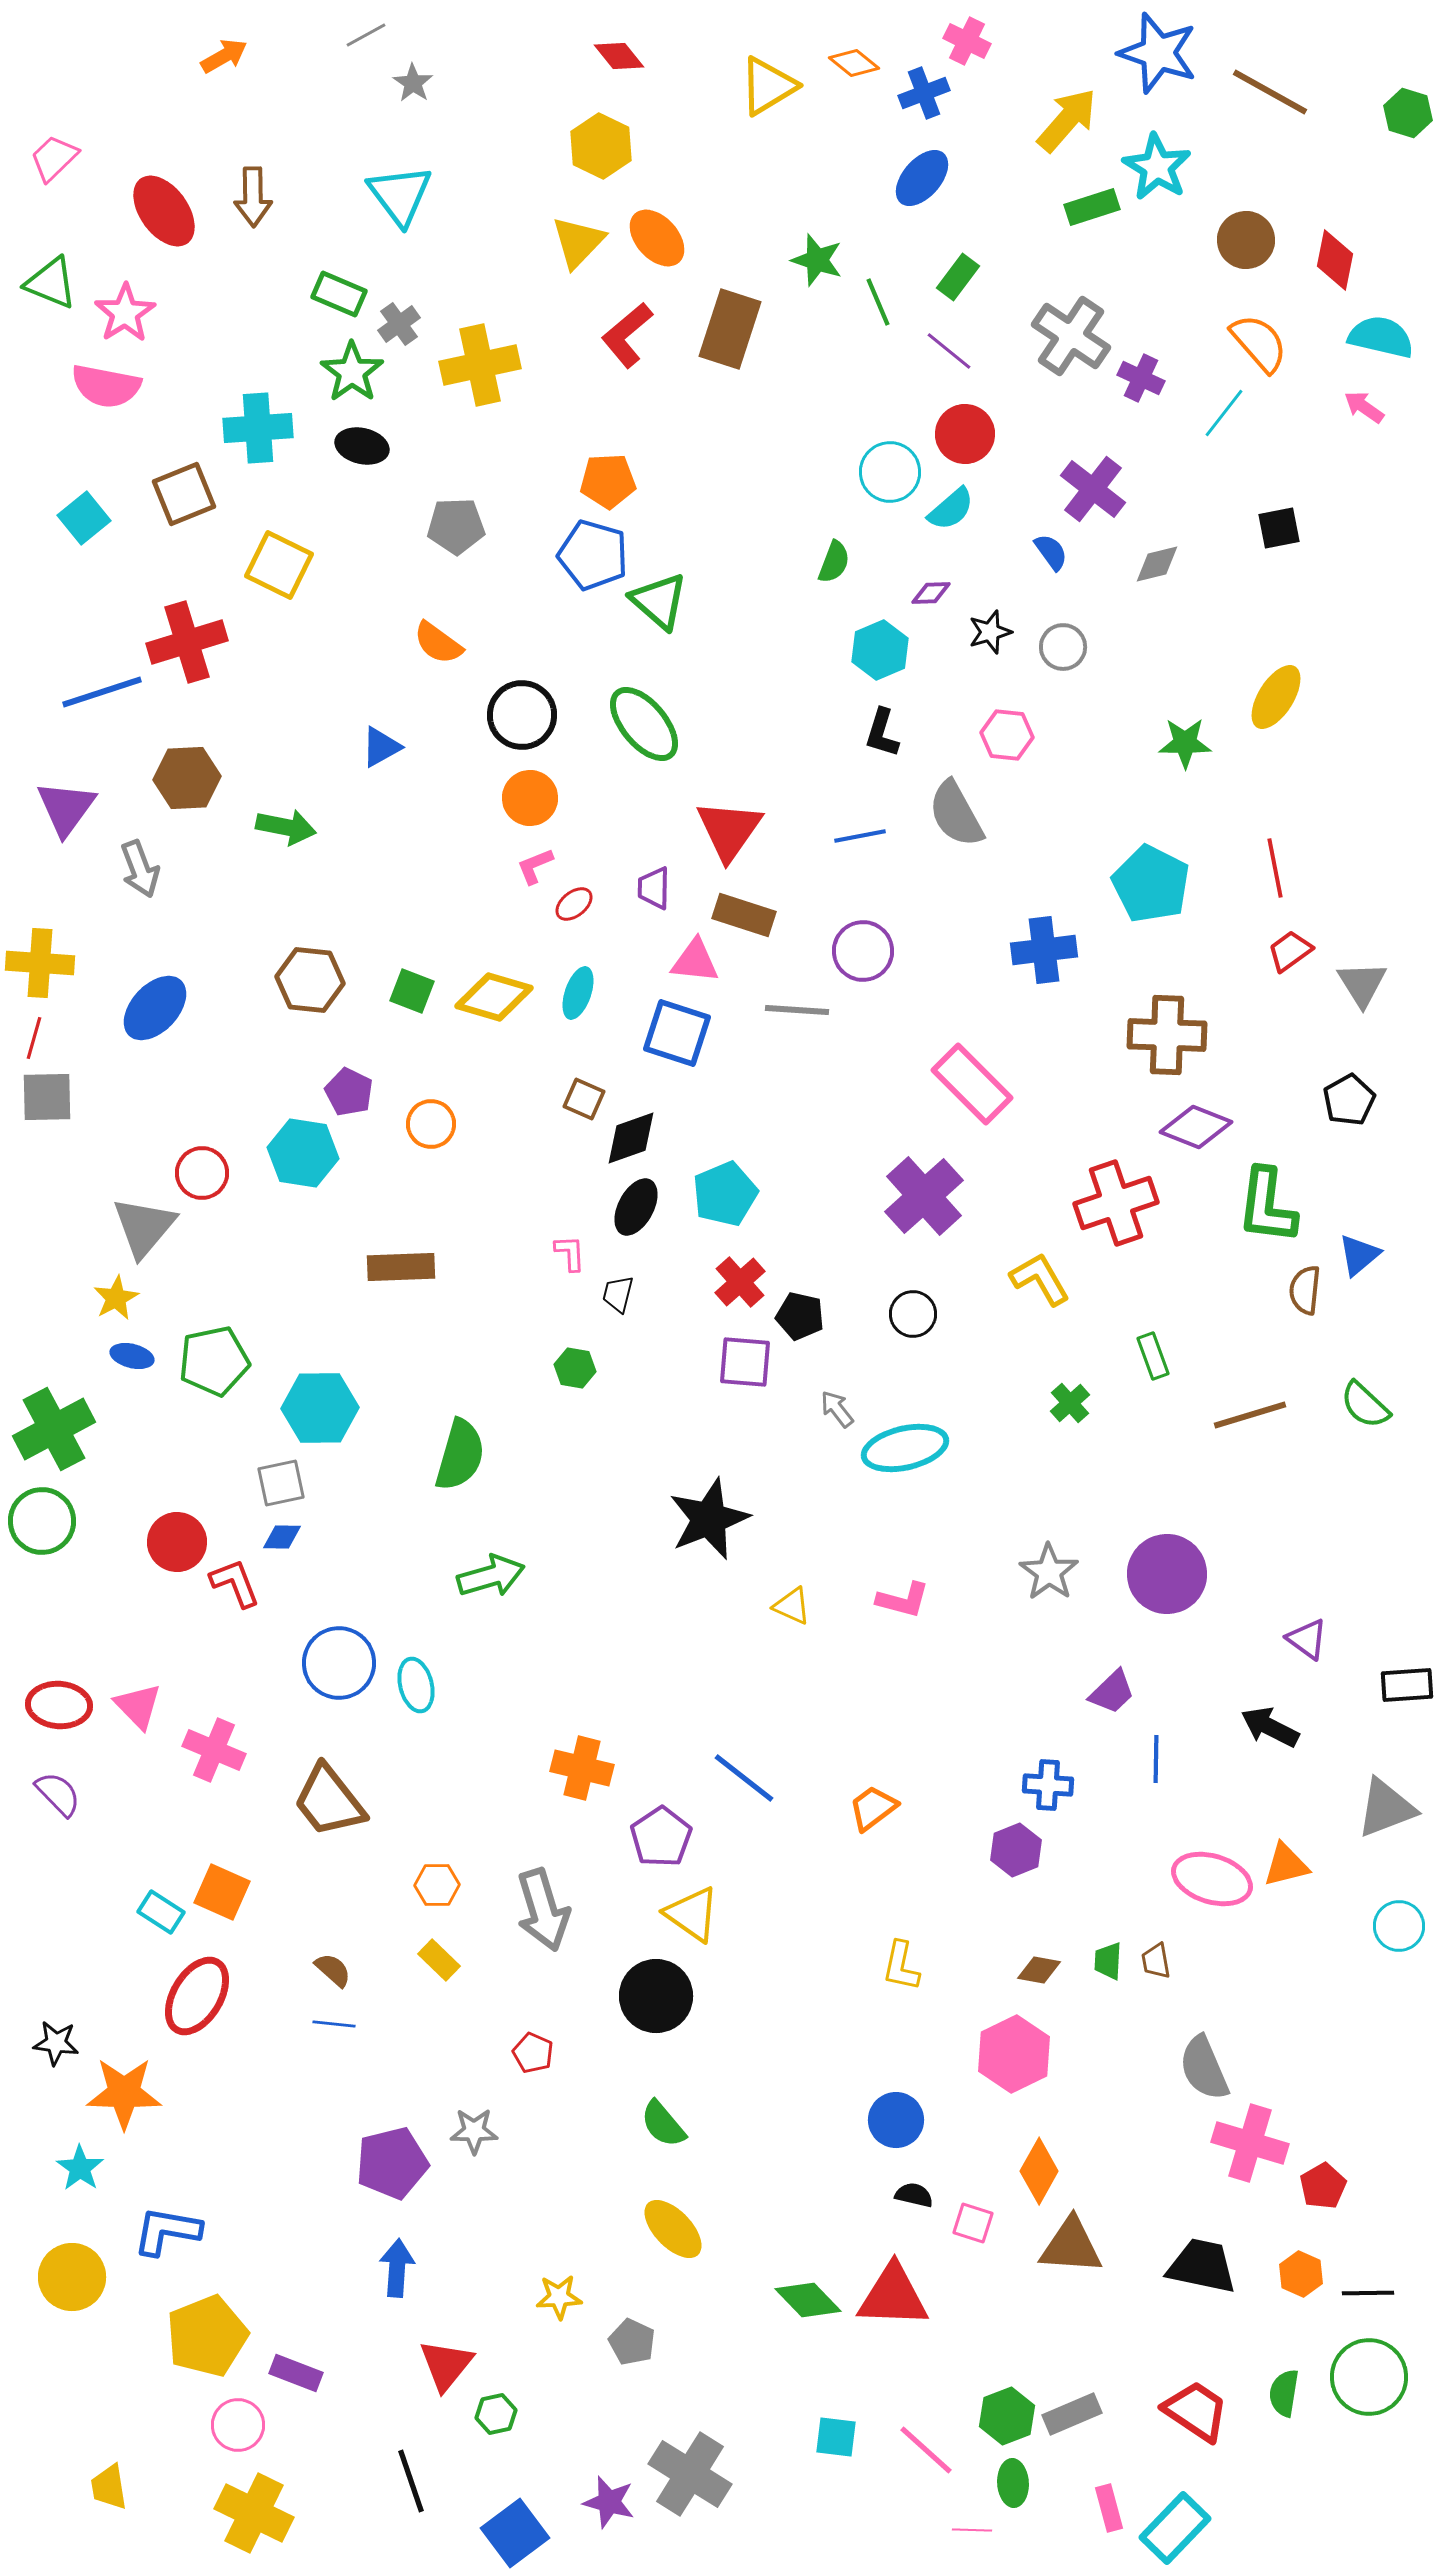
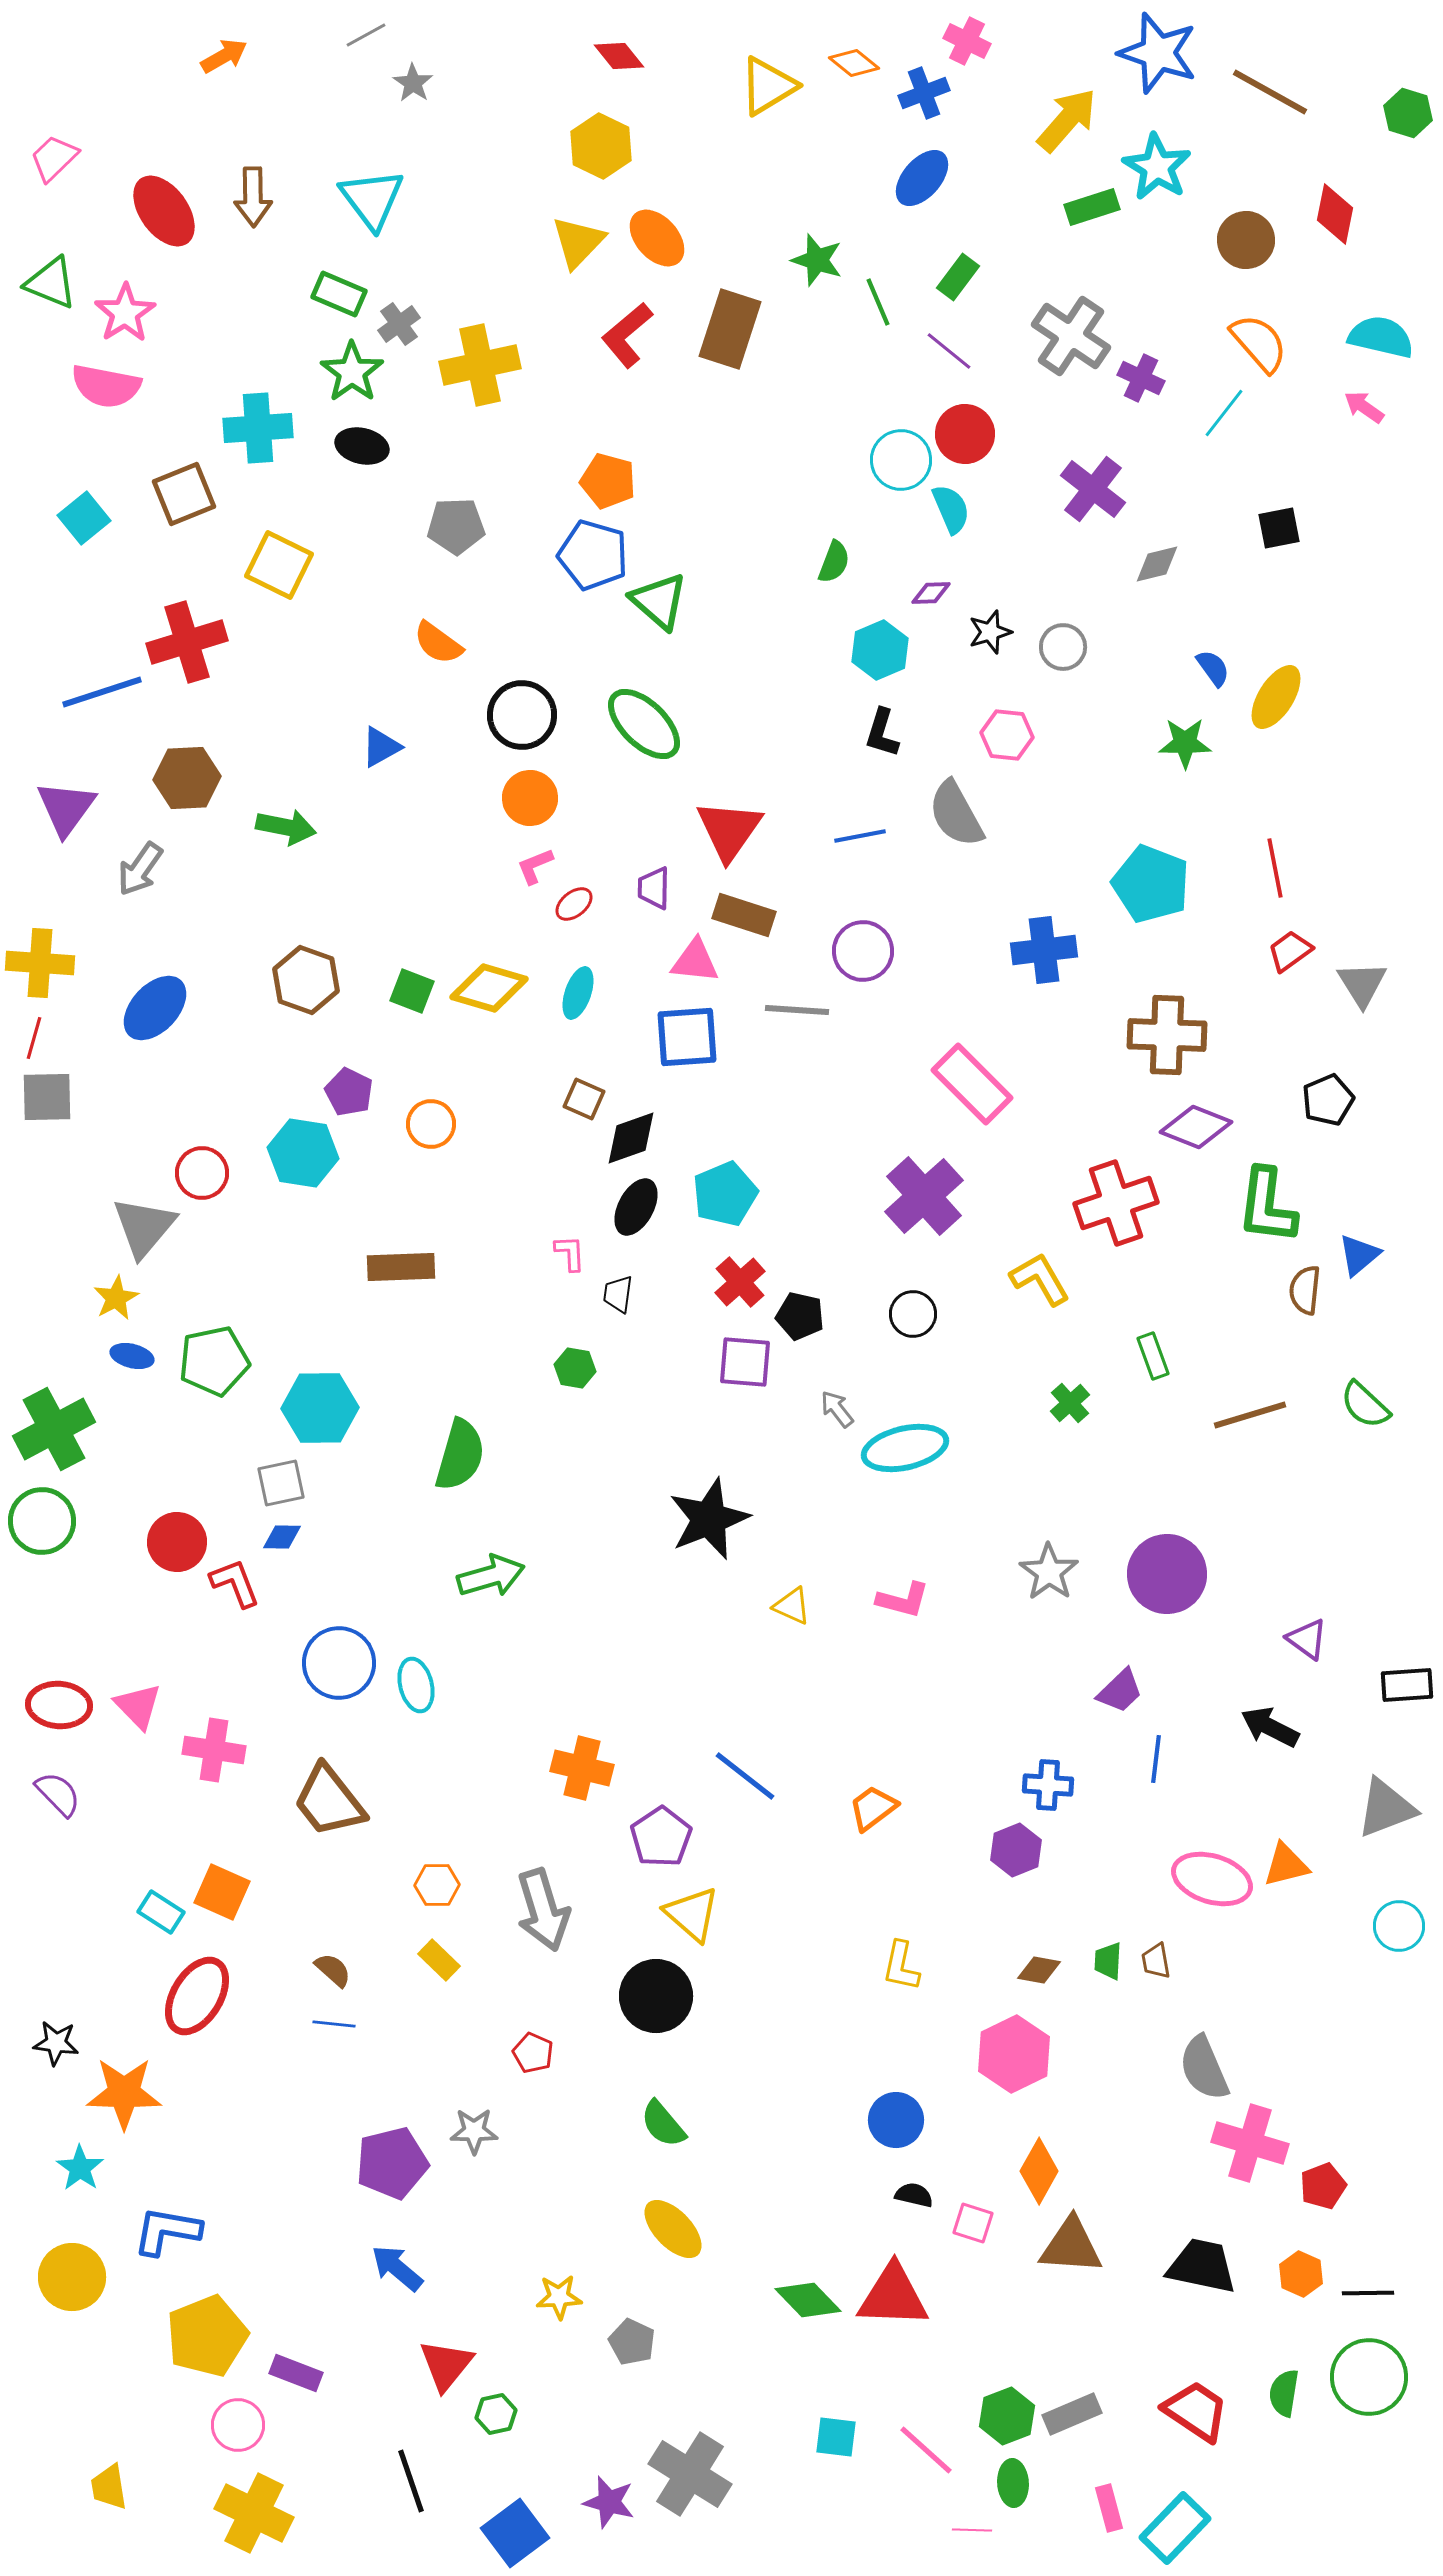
cyan triangle at (400, 195): moved 28 px left, 4 px down
red diamond at (1335, 260): moved 46 px up
cyan circle at (890, 472): moved 11 px right, 12 px up
orange pentagon at (608, 481): rotated 18 degrees clockwise
cyan semicircle at (951, 509): rotated 72 degrees counterclockwise
blue semicircle at (1051, 552): moved 162 px right, 116 px down
green ellipse at (644, 724): rotated 6 degrees counterclockwise
gray arrow at (140, 869): rotated 56 degrees clockwise
cyan pentagon at (1151, 884): rotated 6 degrees counterclockwise
brown hexagon at (310, 980): moved 4 px left; rotated 14 degrees clockwise
yellow diamond at (494, 997): moved 5 px left, 9 px up
blue square at (677, 1033): moved 10 px right, 4 px down; rotated 22 degrees counterclockwise
black pentagon at (1349, 1100): moved 21 px left; rotated 6 degrees clockwise
black trapezoid at (618, 1294): rotated 6 degrees counterclockwise
purple trapezoid at (1112, 1692): moved 8 px right, 1 px up
pink cross at (214, 1750): rotated 14 degrees counterclockwise
blue line at (1156, 1759): rotated 6 degrees clockwise
blue line at (744, 1778): moved 1 px right, 2 px up
yellow triangle at (692, 1914): rotated 6 degrees clockwise
red pentagon at (1323, 2186): rotated 9 degrees clockwise
blue arrow at (397, 2268): rotated 54 degrees counterclockwise
